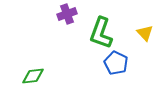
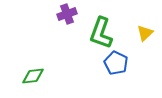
yellow triangle: rotated 30 degrees clockwise
